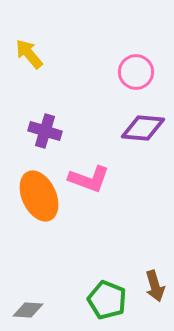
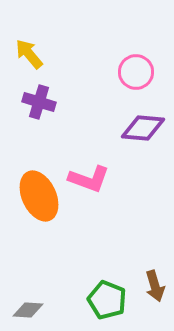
purple cross: moved 6 px left, 29 px up
